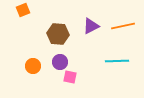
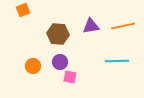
purple triangle: rotated 18 degrees clockwise
